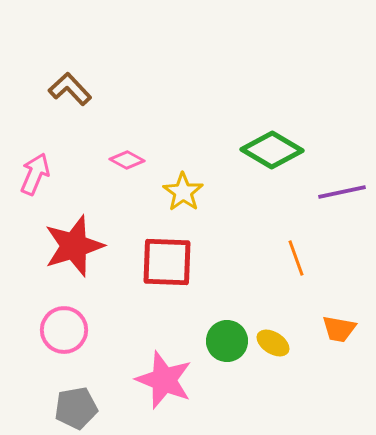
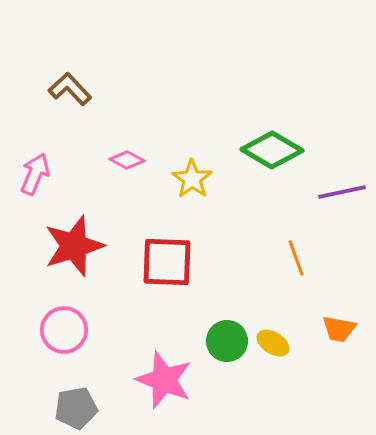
yellow star: moved 9 px right, 13 px up
